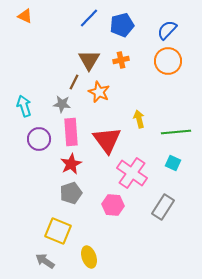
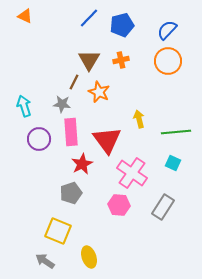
red star: moved 11 px right
pink hexagon: moved 6 px right
